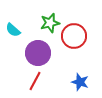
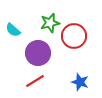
red line: rotated 30 degrees clockwise
